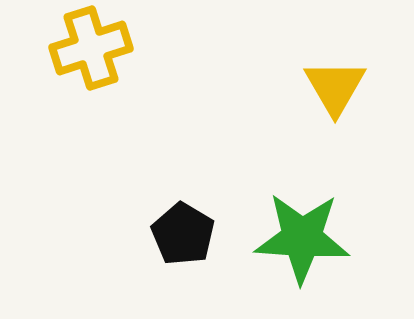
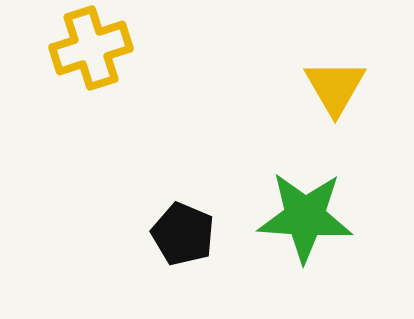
black pentagon: rotated 8 degrees counterclockwise
green star: moved 3 px right, 21 px up
